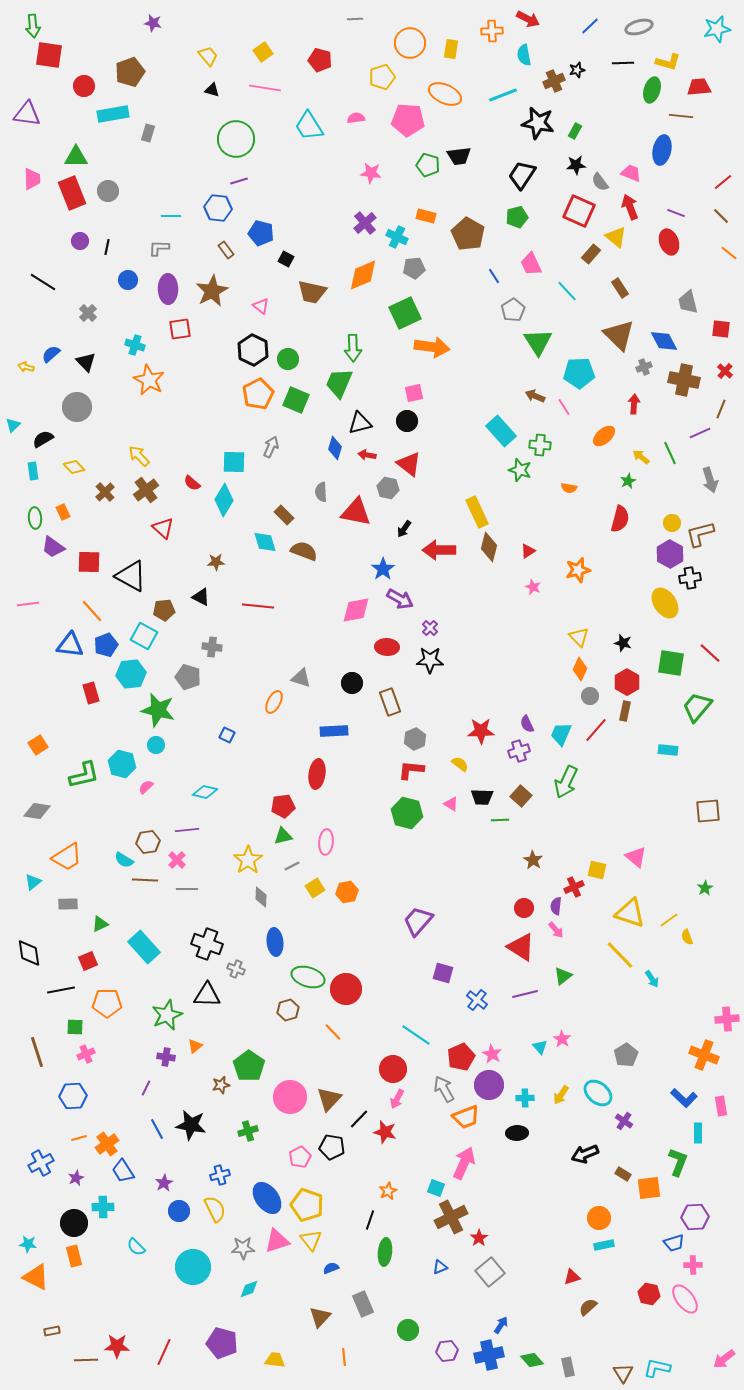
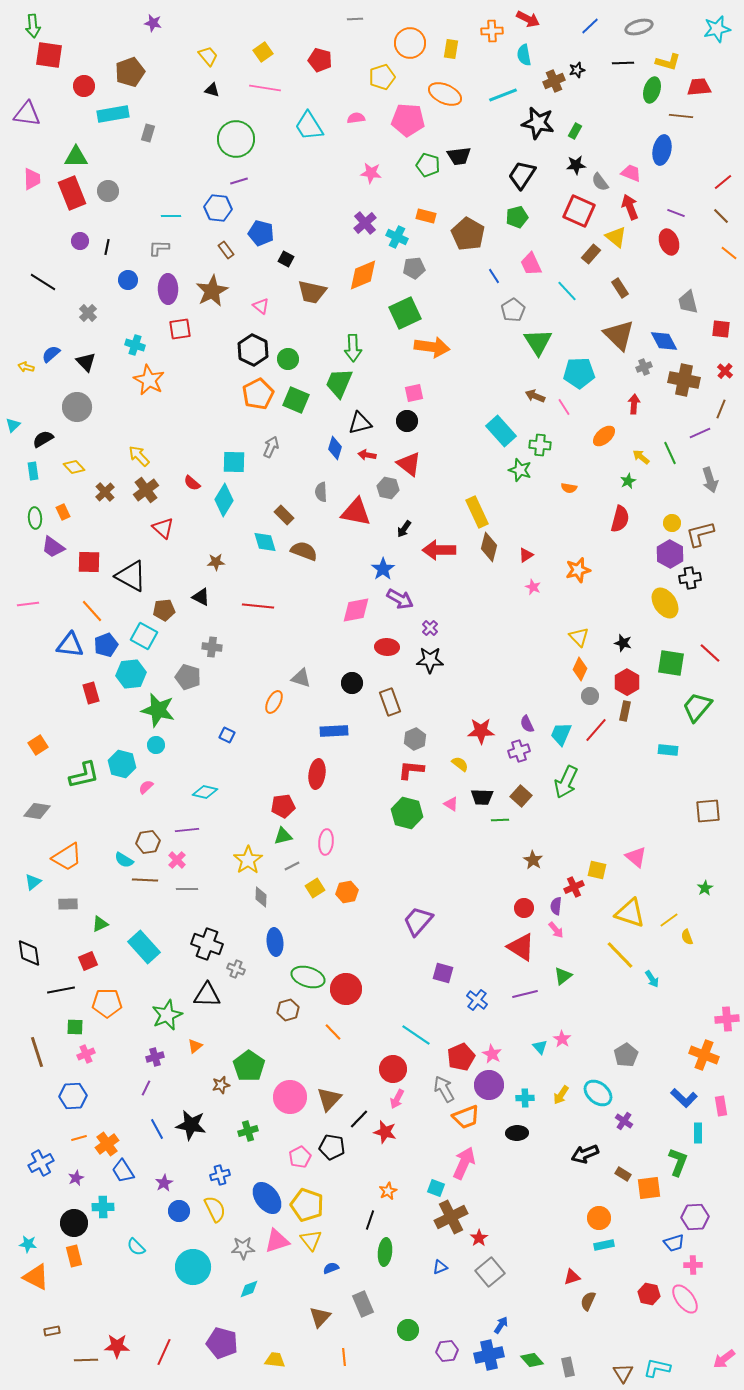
red triangle at (528, 551): moved 2 px left, 4 px down
purple cross at (166, 1057): moved 11 px left; rotated 24 degrees counterclockwise
brown semicircle at (588, 1307): moved 6 px up; rotated 24 degrees counterclockwise
